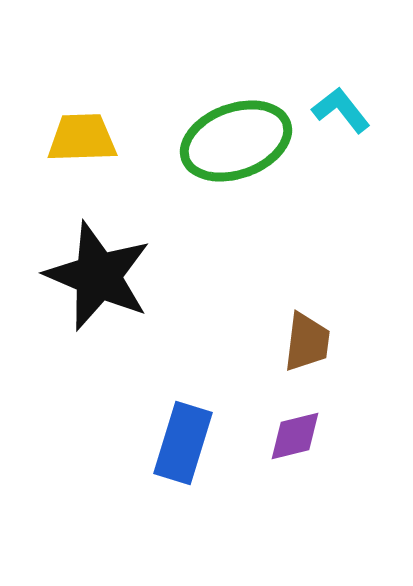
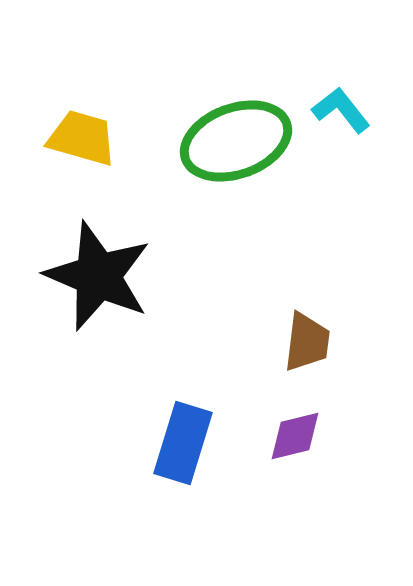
yellow trapezoid: rotated 18 degrees clockwise
